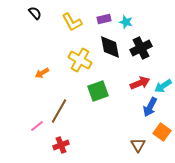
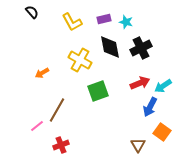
black semicircle: moved 3 px left, 1 px up
brown line: moved 2 px left, 1 px up
